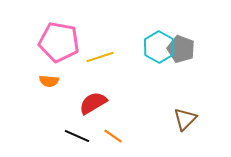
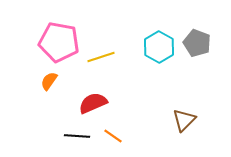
gray pentagon: moved 16 px right, 6 px up
yellow line: moved 1 px right
orange semicircle: rotated 120 degrees clockwise
red semicircle: rotated 8 degrees clockwise
brown triangle: moved 1 px left, 1 px down
black line: rotated 20 degrees counterclockwise
